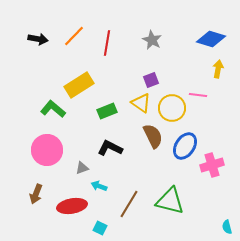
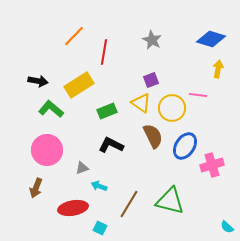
black arrow: moved 42 px down
red line: moved 3 px left, 9 px down
green L-shape: moved 2 px left
black L-shape: moved 1 px right, 3 px up
brown arrow: moved 6 px up
red ellipse: moved 1 px right, 2 px down
cyan semicircle: rotated 32 degrees counterclockwise
